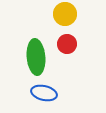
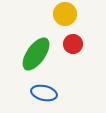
red circle: moved 6 px right
green ellipse: moved 3 px up; rotated 40 degrees clockwise
